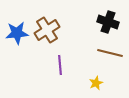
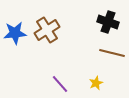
blue star: moved 2 px left
brown line: moved 2 px right
purple line: moved 19 px down; rotated 36 degrees counterclockwise
